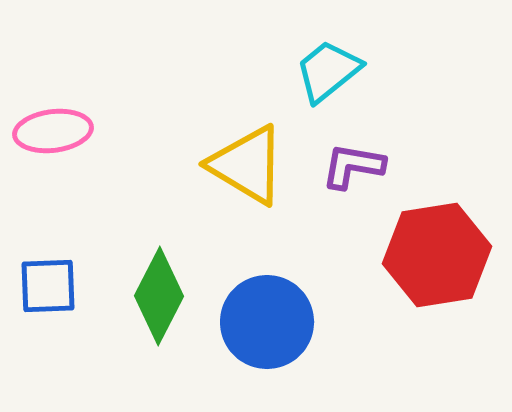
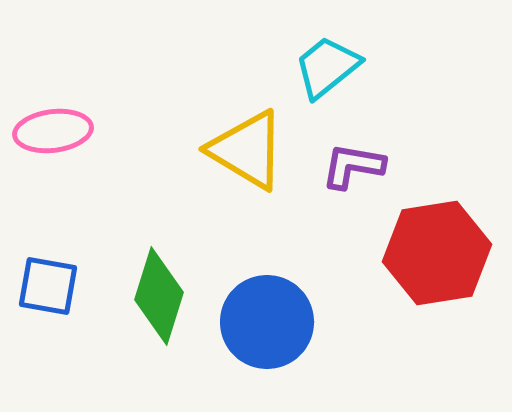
cyan trapezoid: moved 1 px left, 4 px up
yellow triangle: moved 15 px up
red hexagon: moved 2 px up
blue square: rotated 12 degrees clockwise
green diamond: rotated 10 degrees counterclockwise
